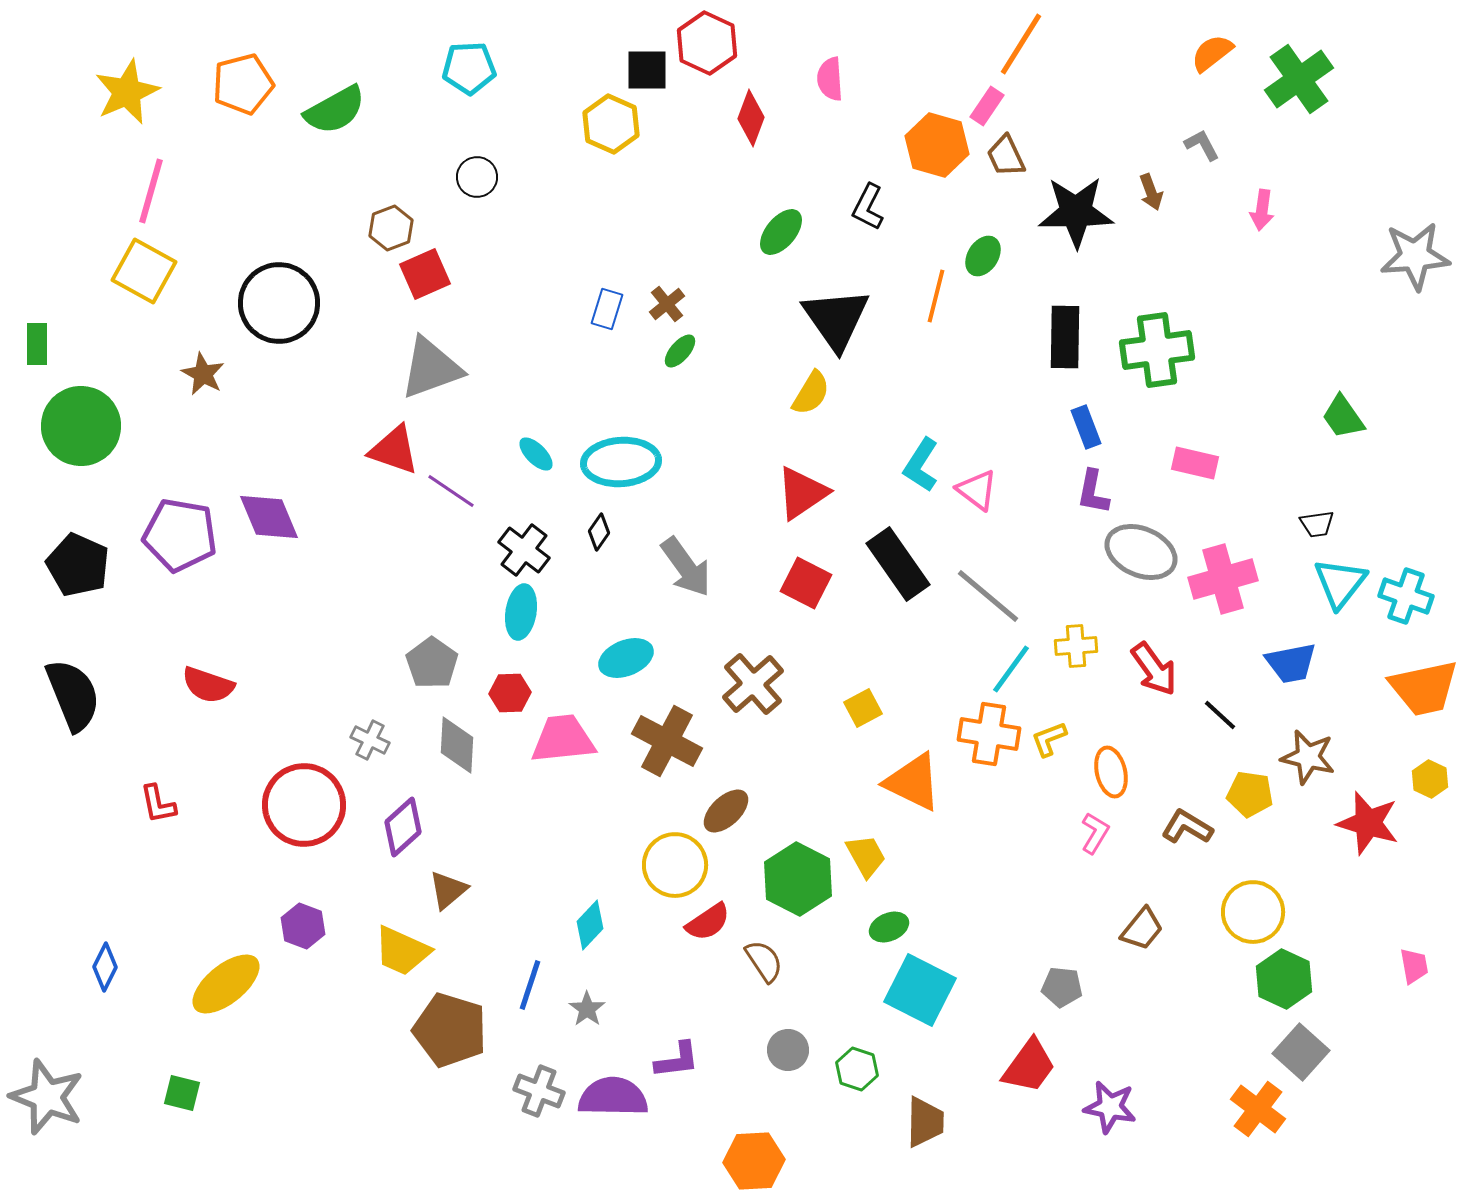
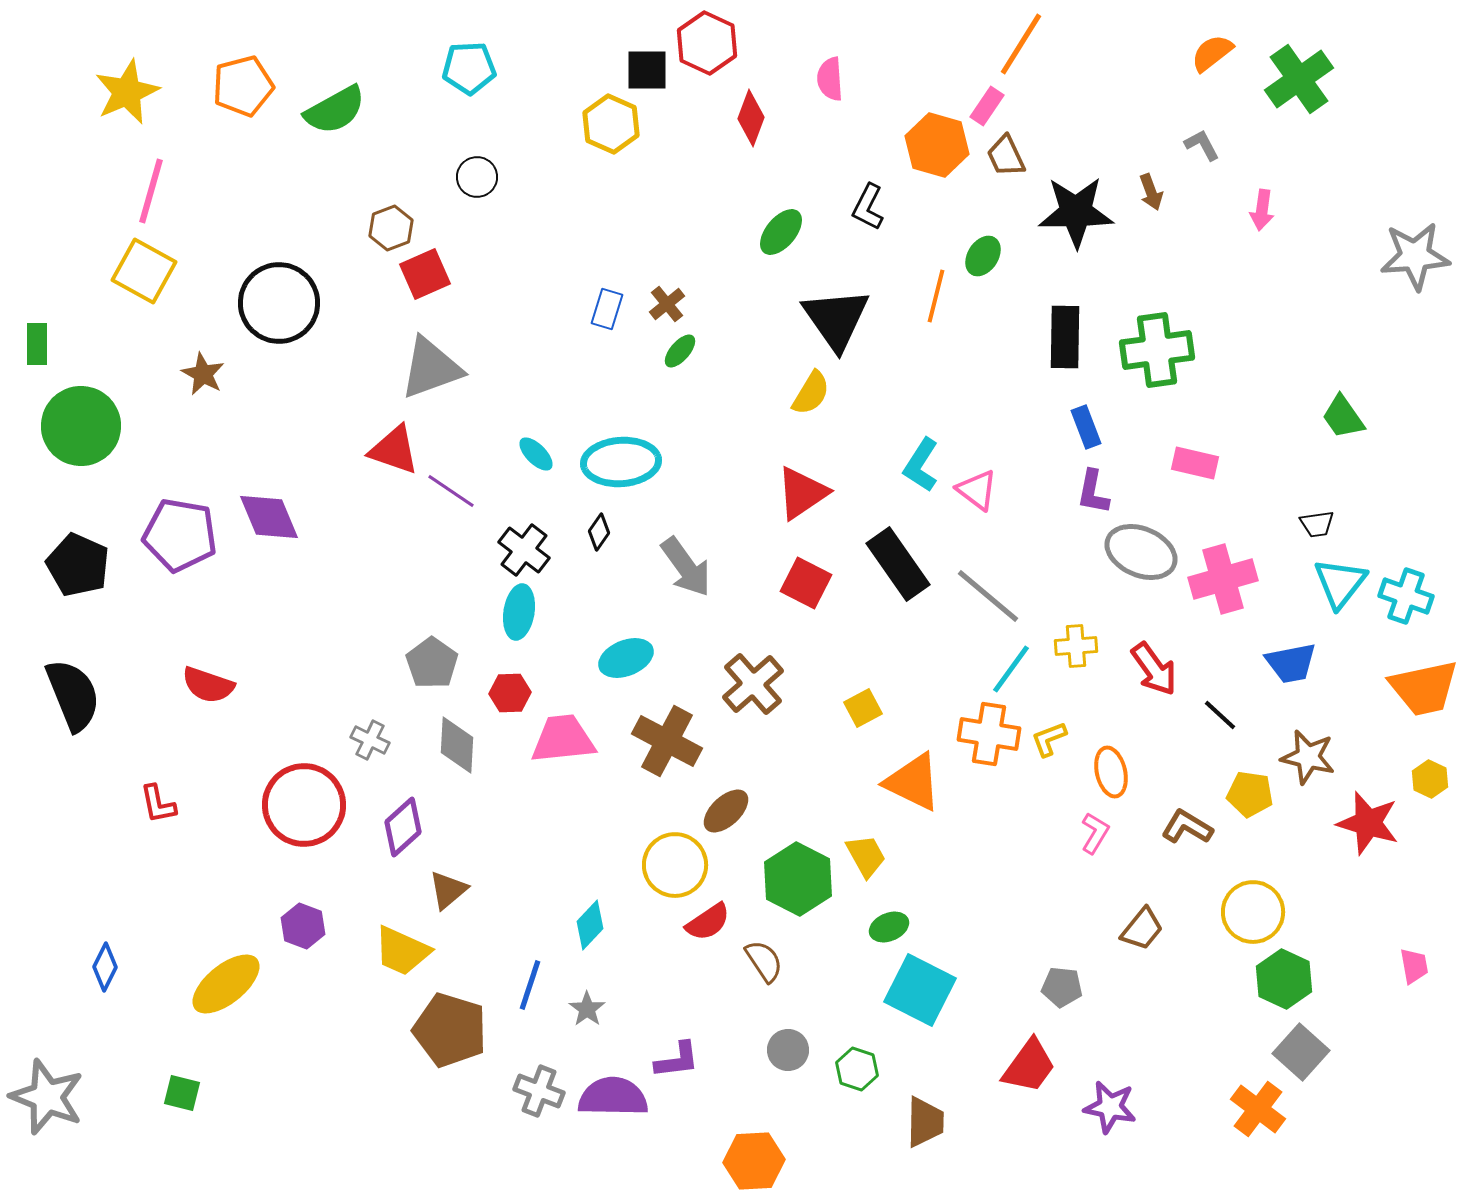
orange pentagon at (243, 84): moved 2 px down
cyan ellipse at (521, 612): moved 2 px left
